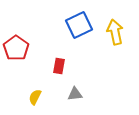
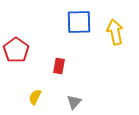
blue square: moved 3 px up; rotated 24 degrees clockwise
red pentagon: moved 2 px down
gray triangle: moved 1 px left, 8 px down; rotated 42 degrees counterclockwise
